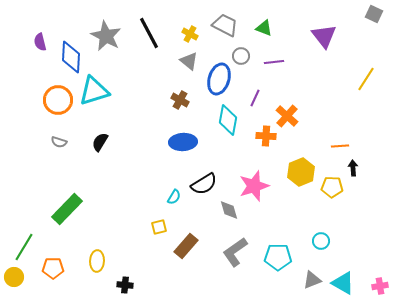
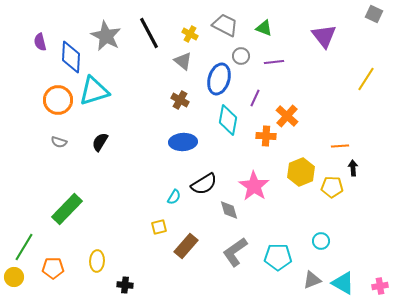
gray triangle at (189, 61): moved 6 px left
pink star at (254, 186): rotated 20 degrees counterclockwise
